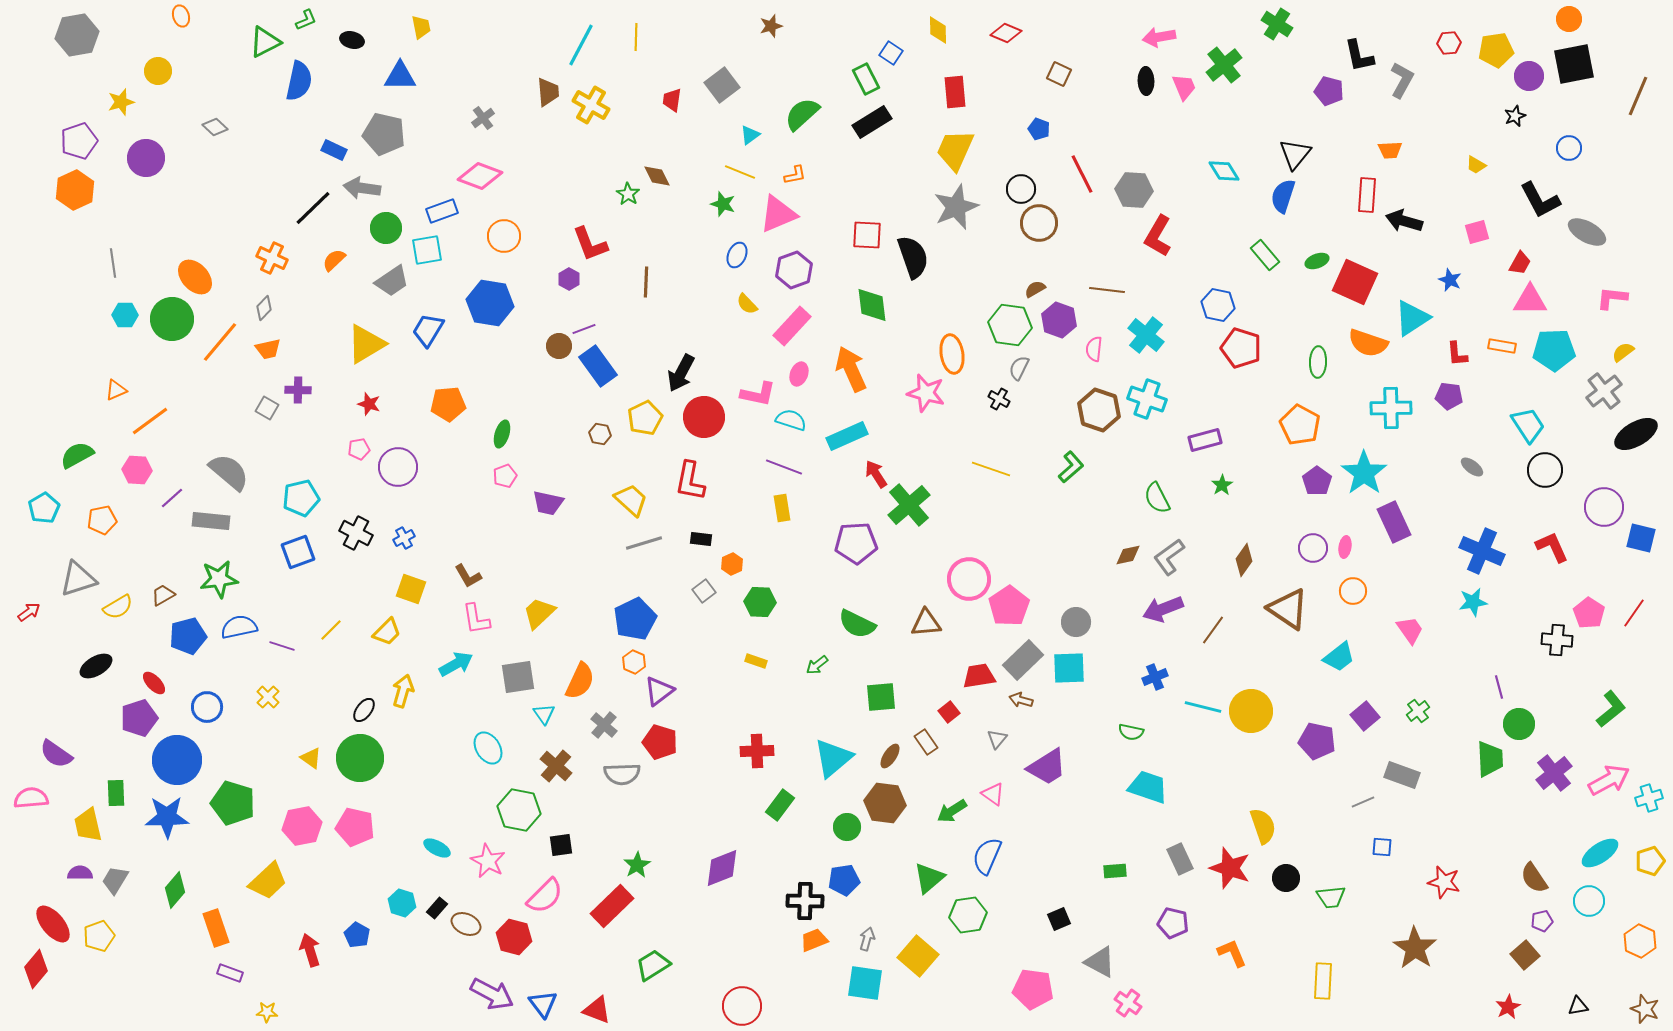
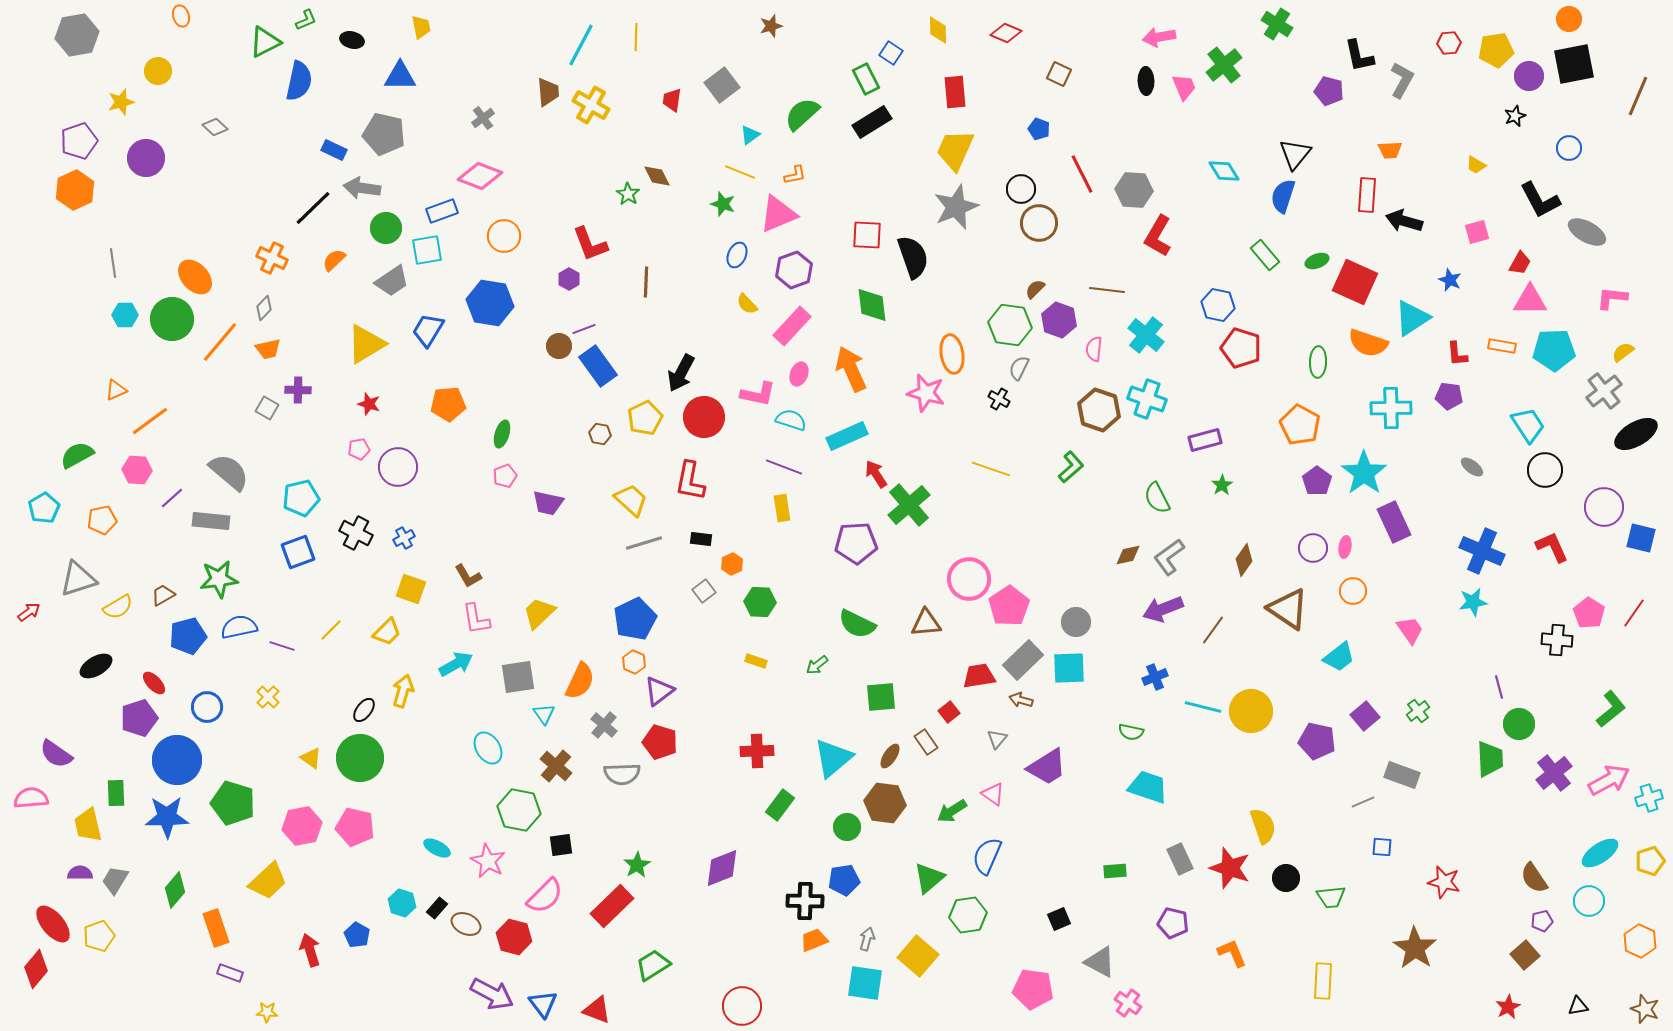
brown semicircle at (1035, 289): rotated 15 degrees counterclockwise
